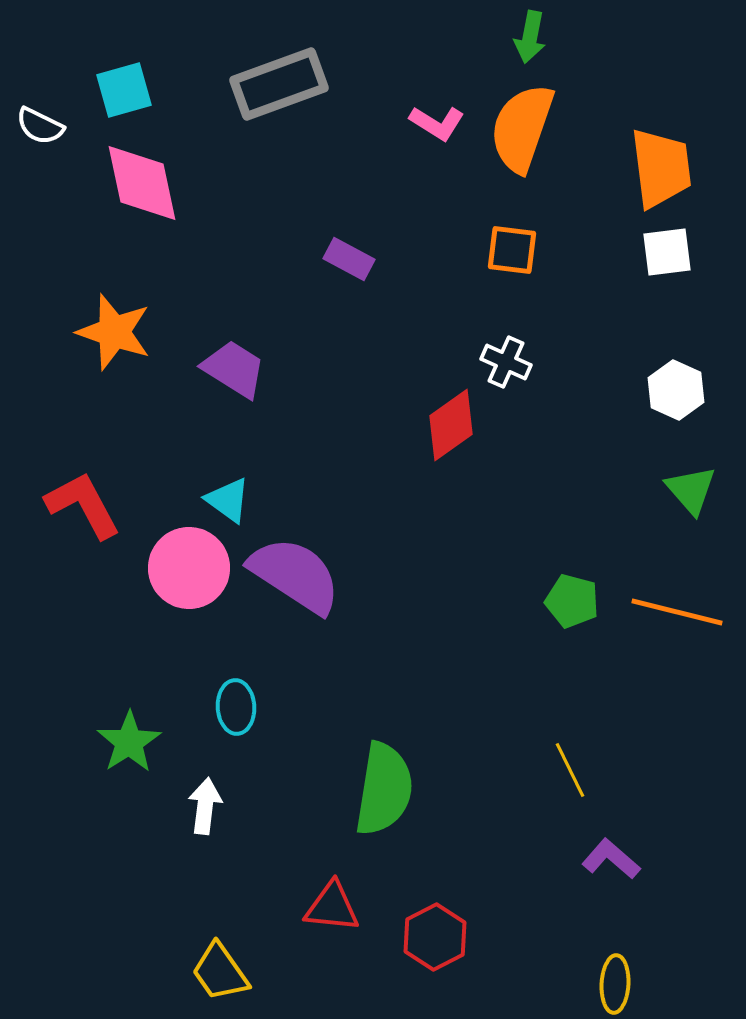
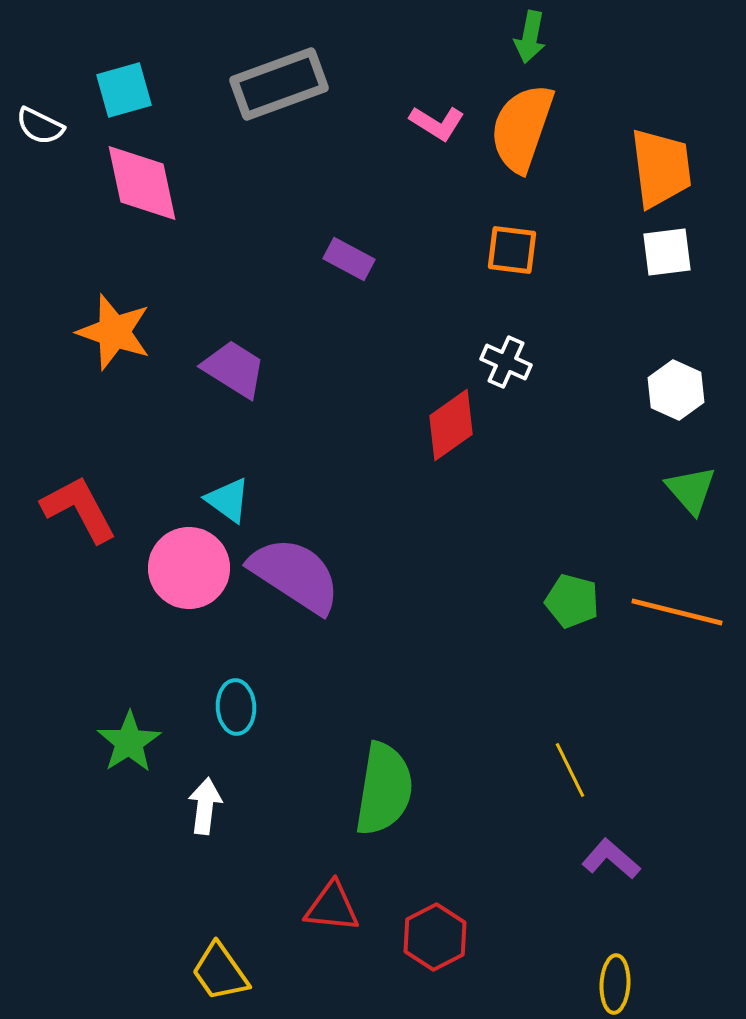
red L-shape: moved 4 px left, 4 px down
